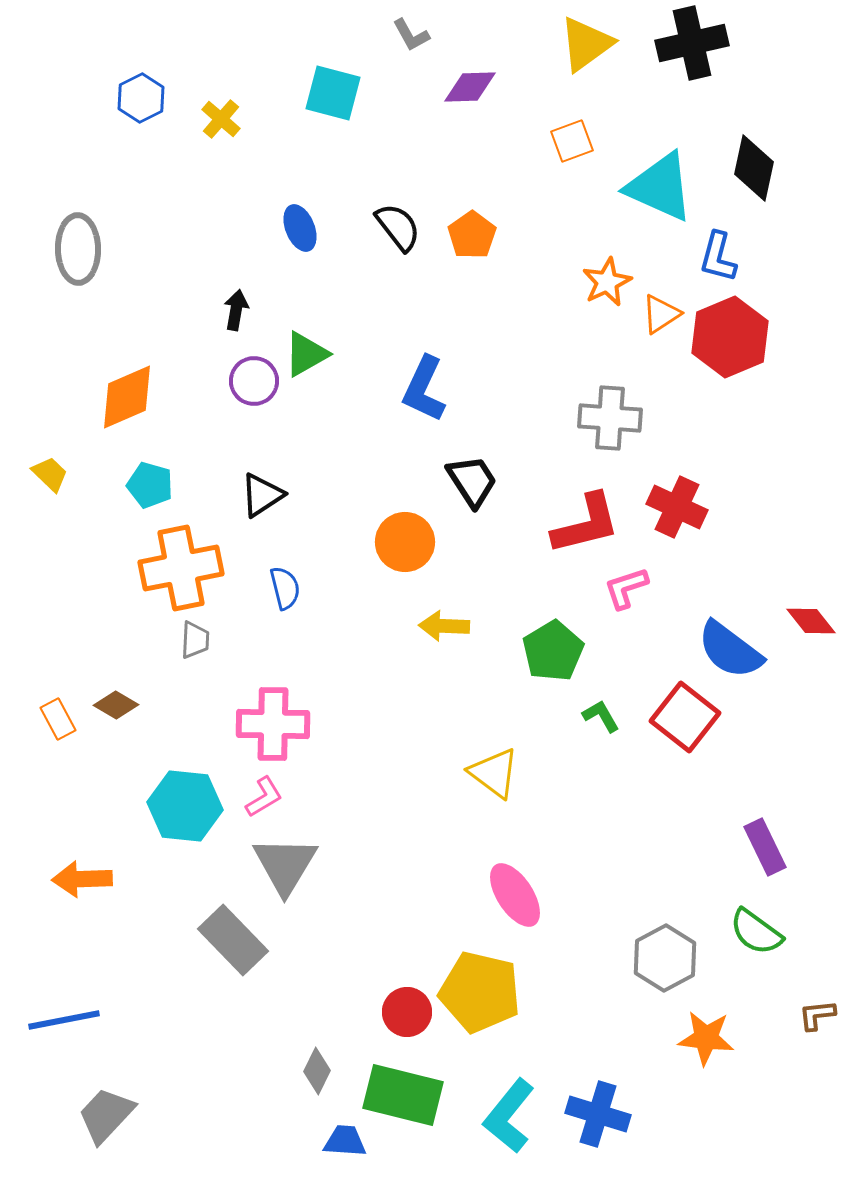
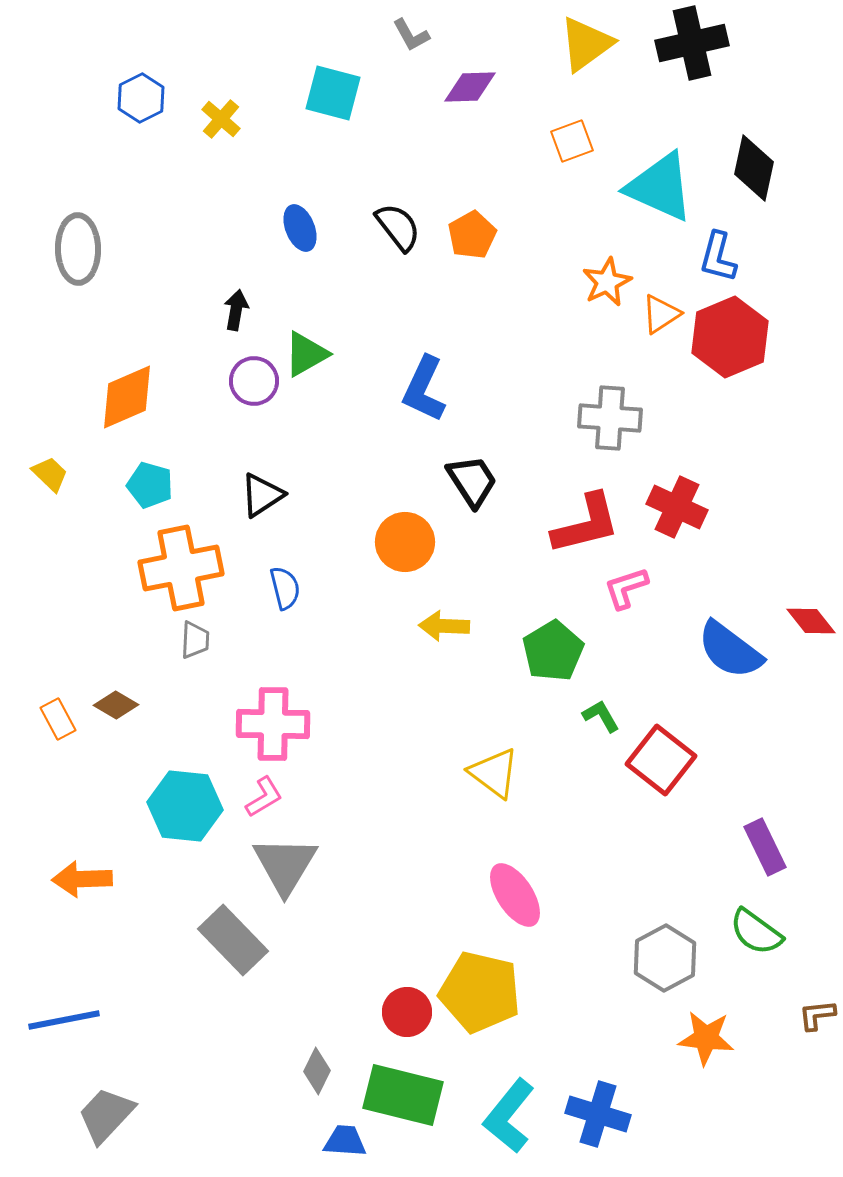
orange pentagon at (472, 235): rotated 6 degrees clockwise
red square at (685, 717): moved 24 px left, 43 px down
